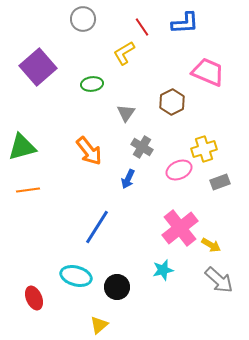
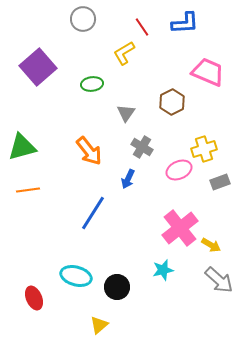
blue line: moved 4 px left, 14 px up
